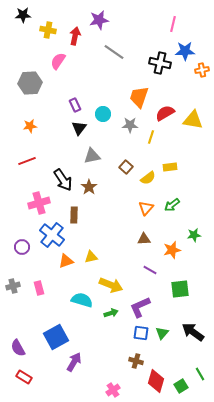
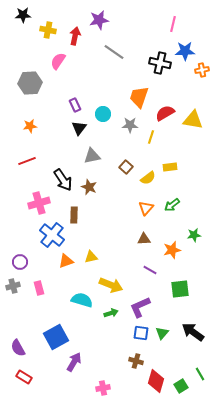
brown star at (89, 187): rotated 14 degrees counterclockwise
purple circle at (22, 247): moved 2 px left, 15 px down
pink cross at (113, 390): moved 10 px left, 2 px up; rotated 24 degrees clockwise
